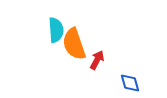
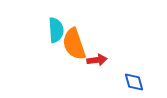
red arrow: rotated 54 degrees clockwise
blue diamond: moved 4 px right, 1 px up
